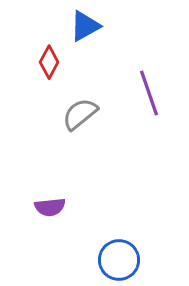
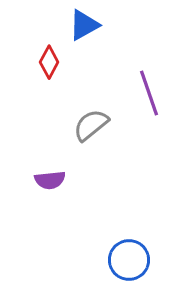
blue triangle: moved 1 px left, 1 px up
gray semicircle: moved 11 px right, 11 px down
purple semicircle: moved 27 px up
blue circle: moved 10 px right
